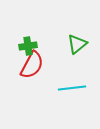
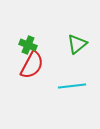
green cross: moved 1 px up; rotated 30 degrees clockwise
cyan line: moved 2 px up
